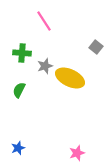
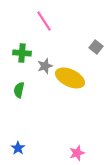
green semicircle: rotated 14 degrees counterclockwise
blue star: rotated 16 degrees counterclockwise
